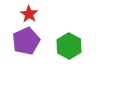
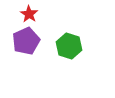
green hexagon: rotated 10 degrees counterclockwise
